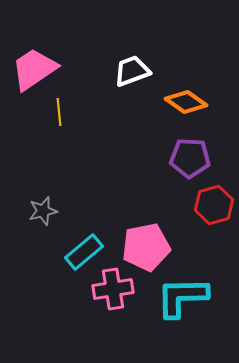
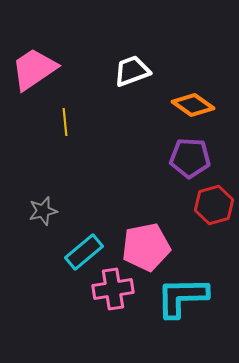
orange diamond: moved 7 px right, 3 px down
yellow line: moved 6 px right, 10 px down
